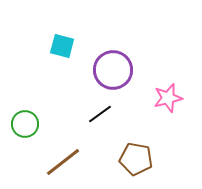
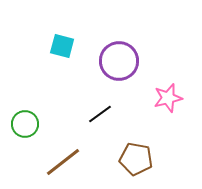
purple circle: moved 6 px right, 9 px up
